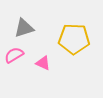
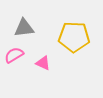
gray triangle: rotated 10 degrees clockwise
yellow pentagon: moved 2 px up
